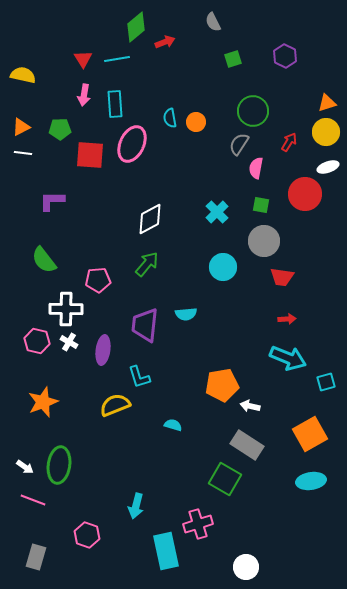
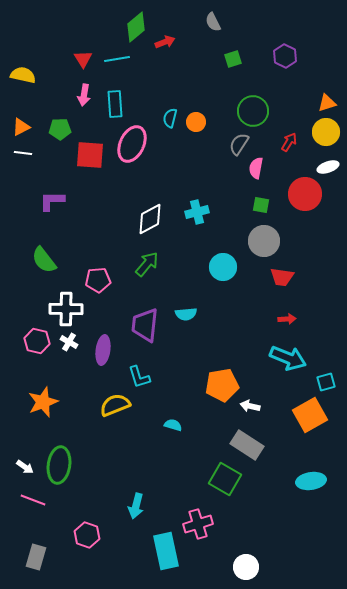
cyan semicircle at (170, 118): rotated 24 degrees clockwise
cyan cross at (217, 212): moved 20 px left; rotated 30 degrees clockwise
orange square at (310, 434): moved 19 px up
